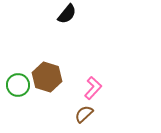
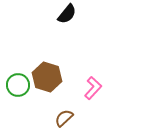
brown semicircle: moved 20 px left, 4 px down
